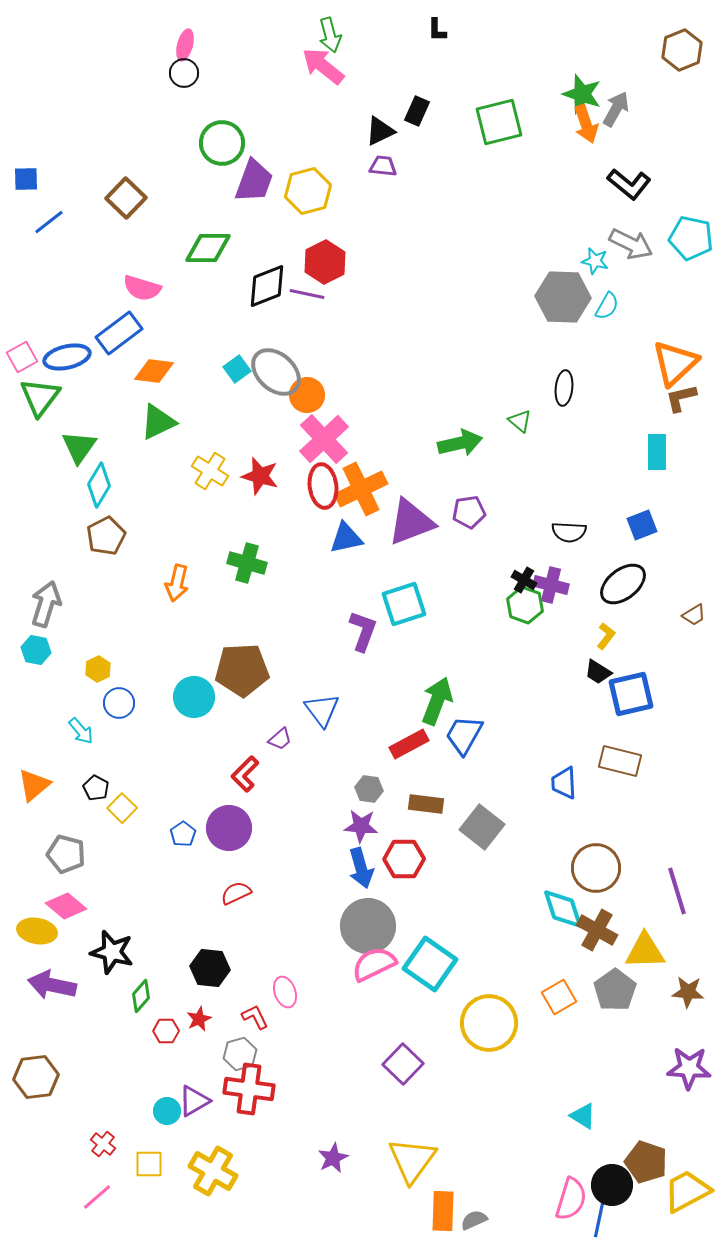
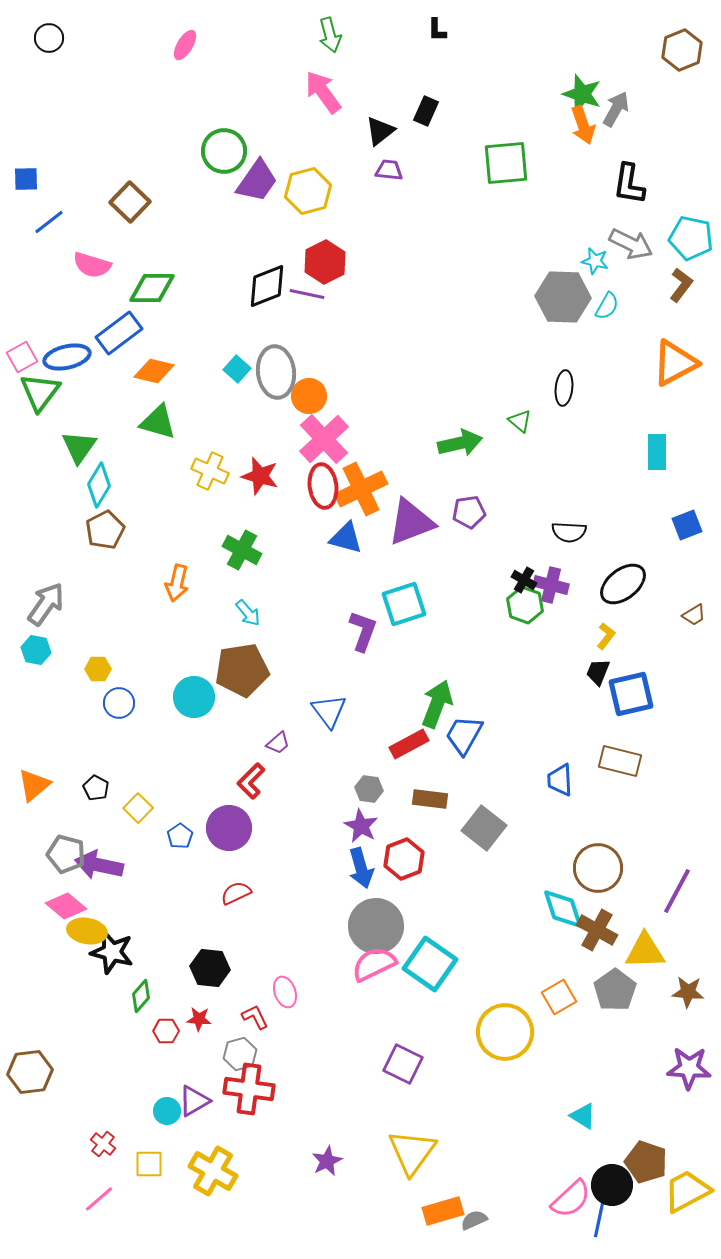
pink ellipse at (185, 45): rotated 16 degrees clockwise
pink arrow at (323, 66): moved 26 px down; rotated 15 degrees clockwise
black circle at (184, 73): moved 135 px left, 35 px up
black rectangle at (417, 111): moved 9 px right
green square at (499, 122): moved 7 px right, 41 px down; rotated 9 degrees clockwise
orange arrow at (586, 124): moved 3 px left, 1 px down
black triangle at (380, 131): rotated 12 degrees counterclockwise
green circle at (222, 143): moved 2 px right, 8 px down
purple trapezoid at (383, 166): moved 6 px right, 4 px down
purple trapezoid at (254, 181): moved 3 px right; rotated 15 degrees clockwise
black L-shape at (629, 184): rotated 60 degrees clockwise
brown square at (126, 198): moved 4 px right, 4 px down
green diamond at (208, 248): moved 56 px left, 40 px down
pink semicircle at (142, 288): moved 50 px left, 23 px up
orange triangle at (675, 363): rotated 15 degrees clockwise
cyan square at (237, 369): rotated 12 degrees counterclockwise
orange diamond at (154, 371): rotated 6 degrees clockwise
gray ellipse at (276, 372): rotated 42 degrees clockwise
orange circle at (307, 395): moved 2 px right, 1 px down
green triangle at (40, 397): moved 5 px up
brown L-shape at (681, 398): moved 113 px up; rotated 140 degrees clockwise
green triangle at (158, 422): rotated 42 degrees clockwise
yellow cross at (210, 471): rotated 9 degrees counterclockwise
blue square at (642, 525): moved 45 px right
brown pentagon at (106, 536): moved 1 px left, 6 px up
blue triangle at (346, 538): rotated 27 degrees clockwise
green cross at (247, 563): moved 5 px left, 13 px up; rotated 12 degrees clockwise
gray arrow at (46, 604): rotated 18 degrees clockwise
yellow hexagon at (98, 669): rotated 25 degrees clockwise
brown pentagon at (242, 670): rotated 6 degrees counterclockwise
black trapezoid at (598, 672): rotated 80 degrees clockwise
green arrow at (437, 701): moved 3 px down
blue triangle at (322, 710): moved 7 px right, 1 px down
cyan arrow at (81, 731): moved 167 px right, 118 px up
purple trapezoid at (280, 739): moved 2 px left, 4 px down
red L-shape at (245, 774): moved 6 px right, 7 px down
blue trapezoid at (564, 783): moved 4 px left, 3 px up
brown rectangle at (426, 804): moved 4 px right, 5 px up
yellow square at (122, 808): moved 16 px right
purple star at (361, 826): rotated 24 degrees clockwise
gray square at (482, 827): moved 2 px right, 1 px down
blue pentagon at (183, 834): moved 3 px left, 2 px down
red hexagon at (404, 859): rotated 21 degrees counterclockwise
brown circle at (596, 868): moved 2 px right
purple line at (677, 891): rotated 45 degrees clockwise
gray circle at (368, 926): moved 8 px right
yellow ellipse at (37, 931): moved 50 px right
purple arrow at (52, 985): moved 47 px right, 120 px up
red star at (199, 1019): rotated 30 degrees clockwise
yellow circle at (489, 1023): moved 16 px right, 9 px down
purple square at (403, 1064): rotated 18 degrees counterclockwise
brown hexagon at (36, 1077): moved 6 px left, 5 px up
purple star at (333, 1158): moved 6 px left, 3 px down
yellow triangle at (412, 1160): moved 8 px up
pink line at (97, 1197): moved 2 px right, 2 px down
pink semicircle at (571, 1199): rotated 30 degrees clockwise
orange rectangle at (443, 1211): rotated 72 degrees clockwise
